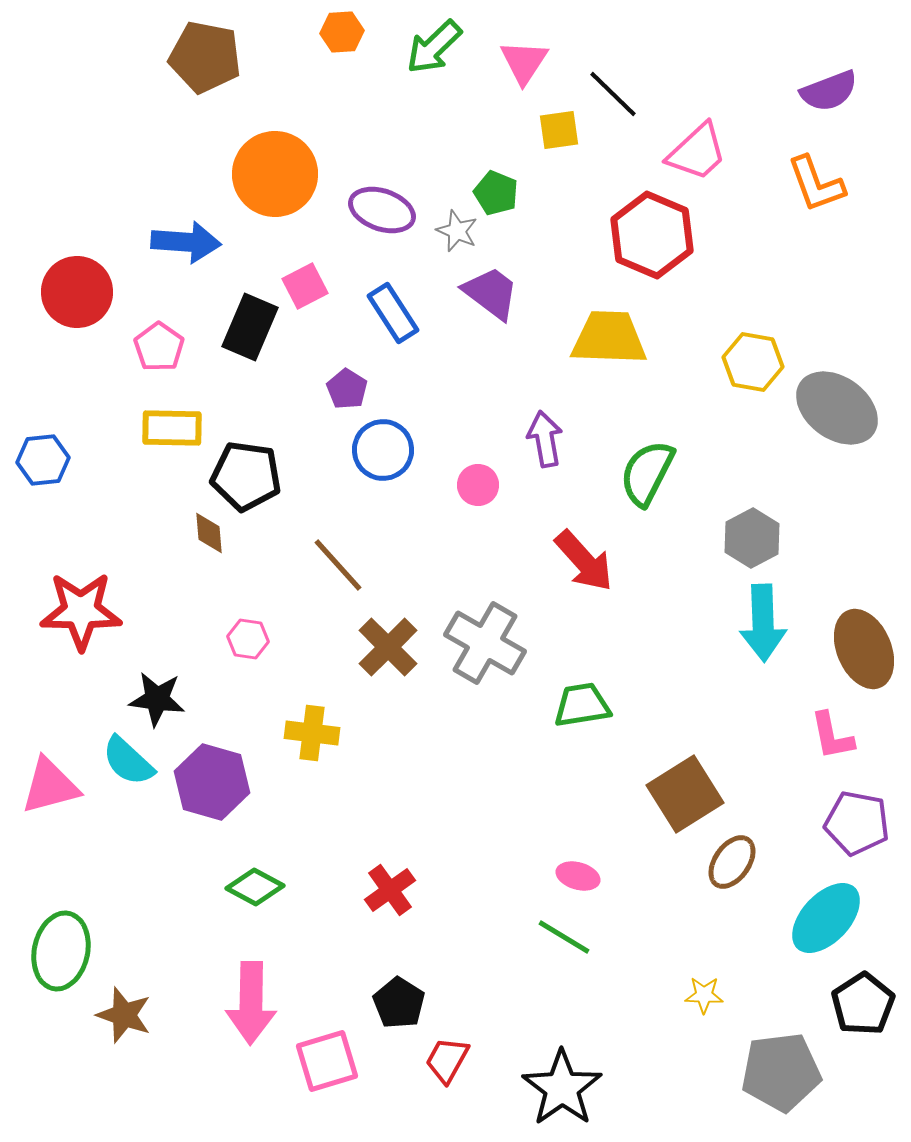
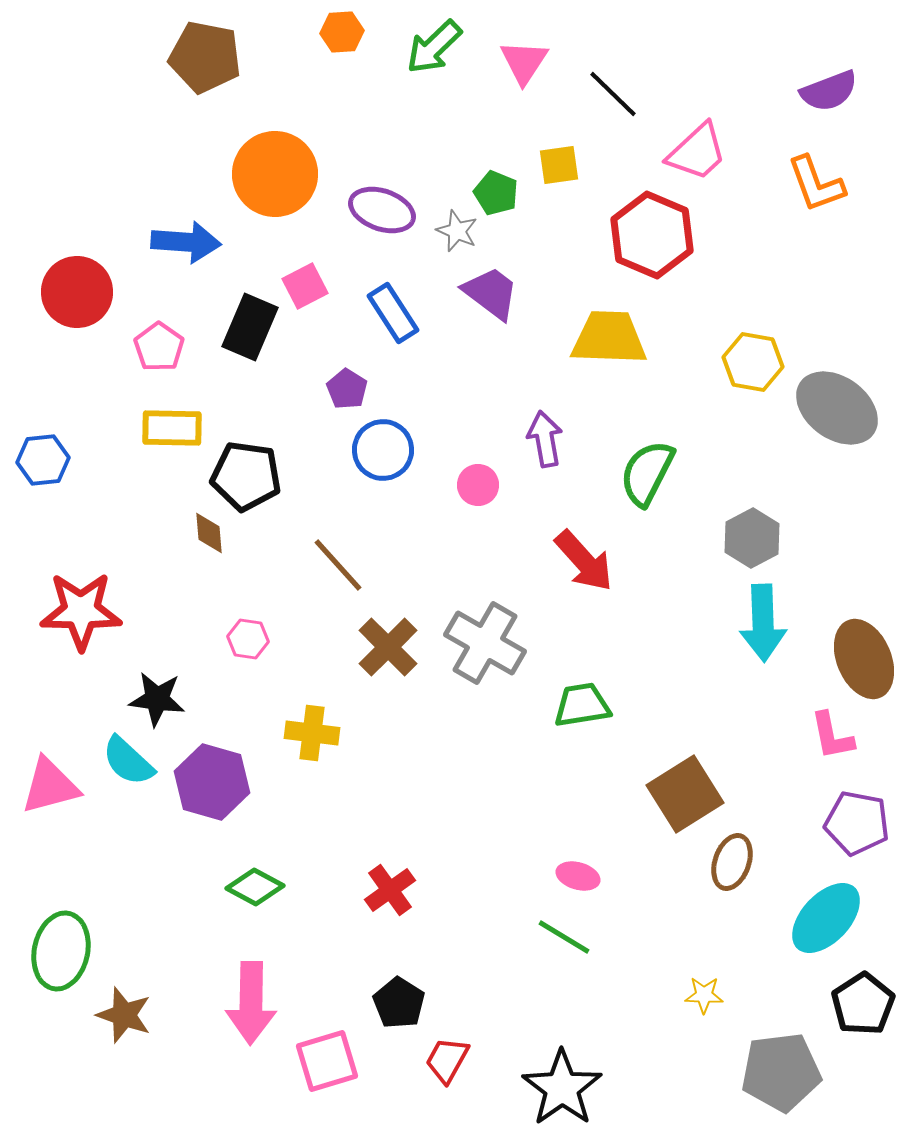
yellow square at (559, 130): moved 35 px down
brown ellipse at (864, 649): moved 10 px down
brown ellipse at (732, 862): rotated 16 degrees counterclockwise
